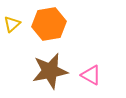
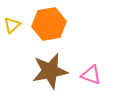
yellow triangle: moved 1 px down
pink triangle: rotated 10 degrees counterclockwise
